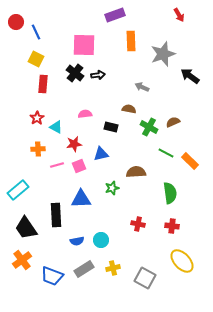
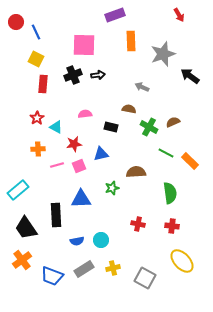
black cross at (75, 73): moved 2 px left, 2 px down; rotated 30 degrees clockwise
